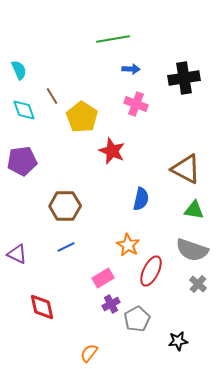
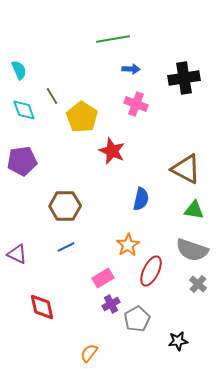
orange star: rotated 10 degrees clockwise
